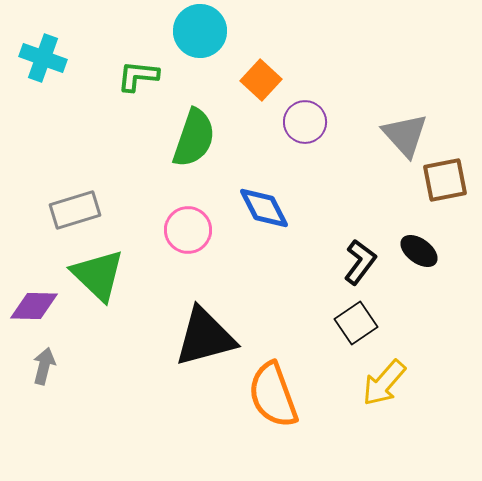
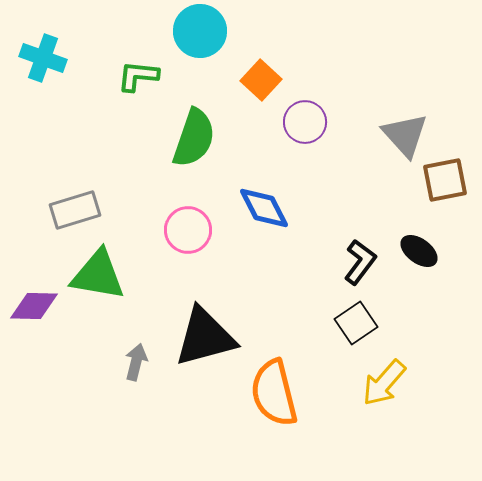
green triangle: rotated 34 degrees counterclockwise
gray arrow: moved 92 px right, 4 px up
orange semicircle: moved 1 px right, 2 px up; rotated 6 degrees clockwise
